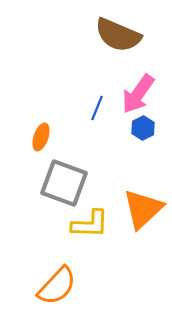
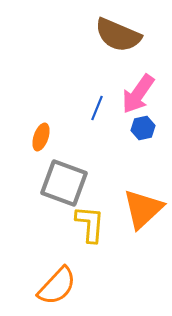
blue hexagon: rotated 15 degrees clockwise
yellow L-shape: rotated 87 degrees counterclockwise
